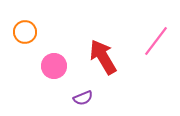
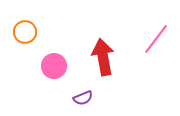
pink line: moved 2 px up
red arrow: rotated 21 degrees clockwise
